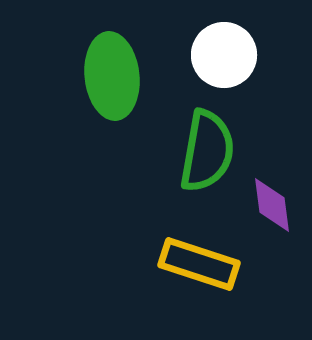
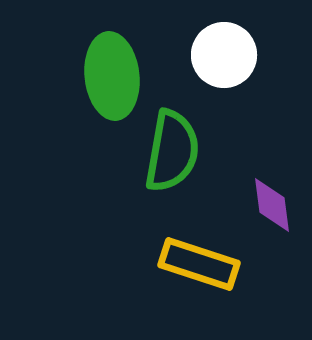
green semicircle: moved 35 px left
